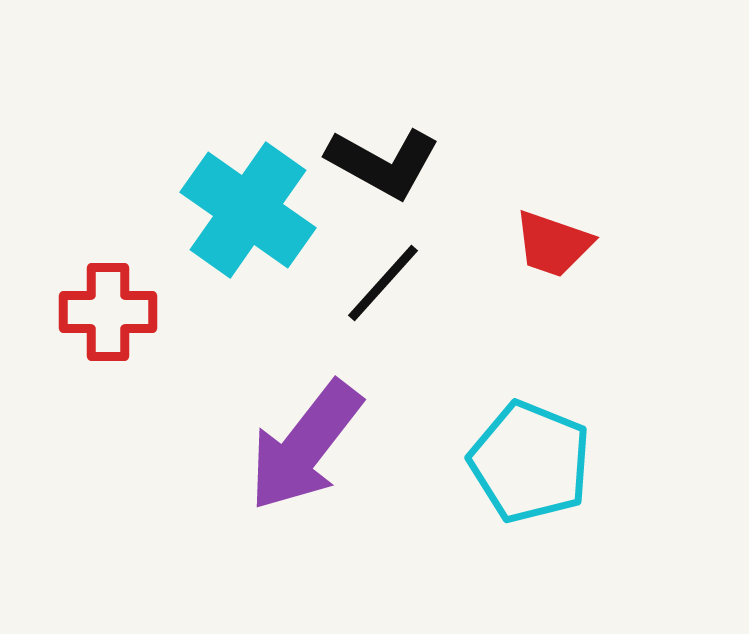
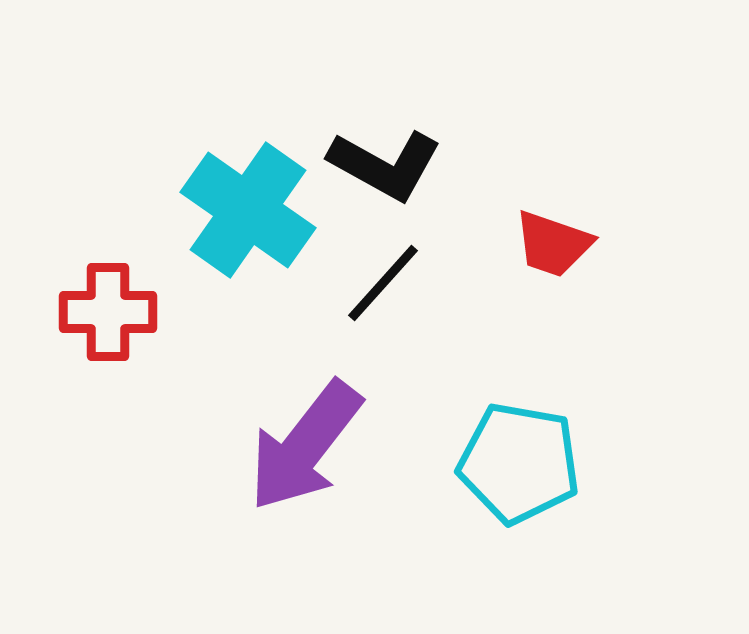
black L-shape: moved 2 px right, 2 px down
cyan pentagon: moved 11 px left, 1 px down; rotated 12 degrees counterclockwise
